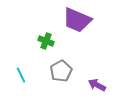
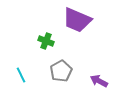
purple arrow: moved 2 px right, 4 px up
